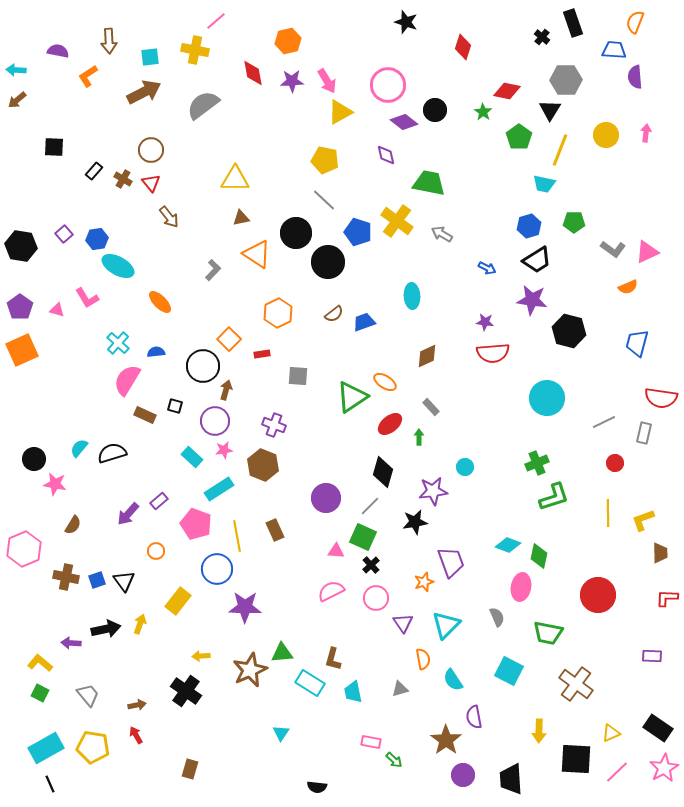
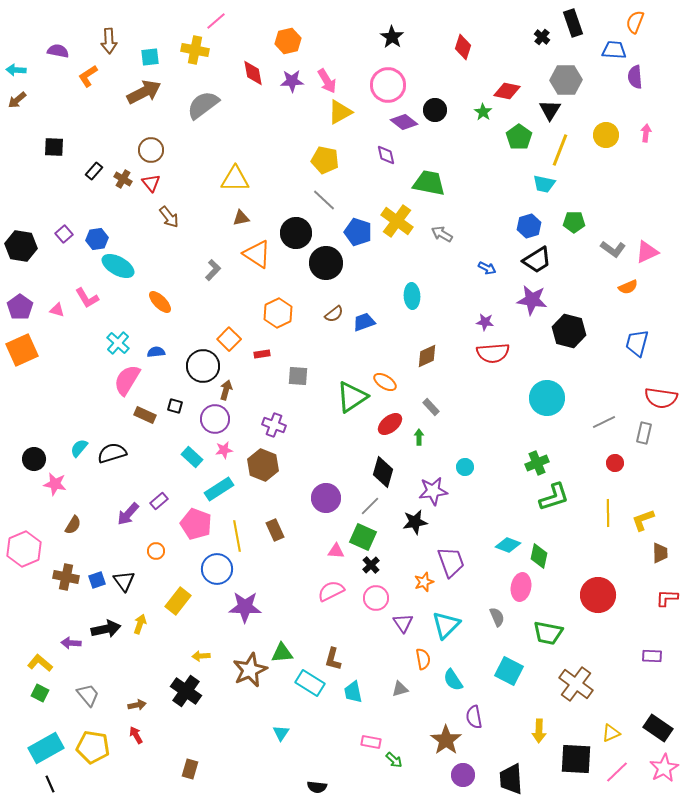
black star at (406, 22): moved 14 px left, 15 px down; rotated 15 degrees clockwise
black circle at (328, 262): moved 2 px left, 1 px down
purple circle at (215, 421): moved 2 px up
